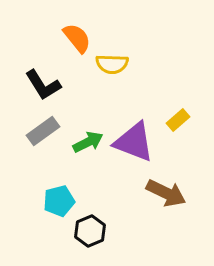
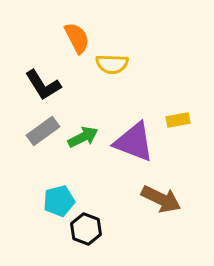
orange semicircle: rotated 12 degrees clockwise
yellow rectangle: rotated 30 degrees clockwise
green arrow: moved 5 px left, 5 px up
brown arrow: moved 5 px left, 6 px down
black hexagon: moved 4 px left, 2 px up; rotated 16 degrees counterclockwise
